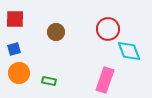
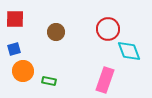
orange circle: moved 4 px right, 2 px up
